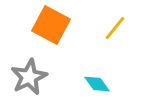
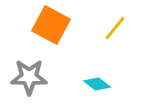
gray star: rotated 27 degrees clockwise
cyan diamond: rotated 16 degrees counterclockwise
